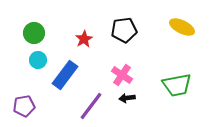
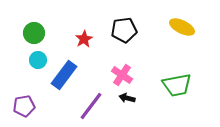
blue rectangle: moved 1 px left
black arrow: rotated 21 degrees clockwise
